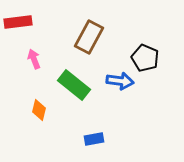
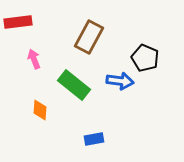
orange diamond: moved 1 px right; rotated 10 degrees counterclockwise
